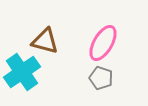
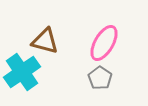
pink ellipse: moved 1 px right
gray pentagon: moved 1 px left; rotated 15 degrees clockwise
